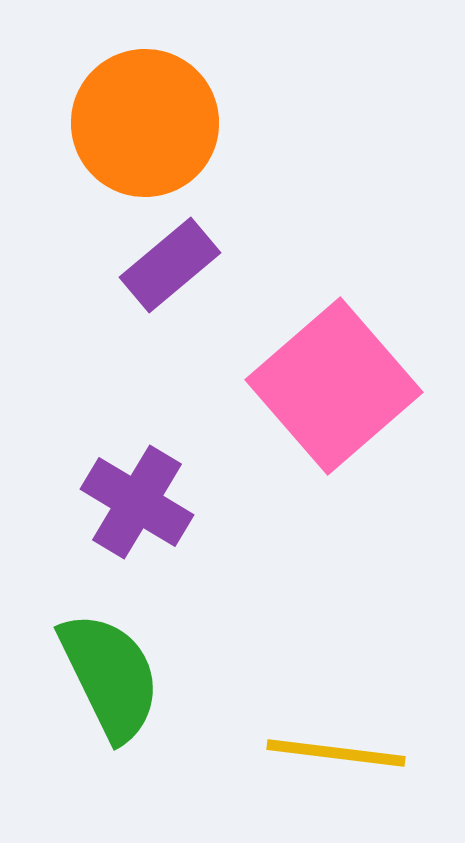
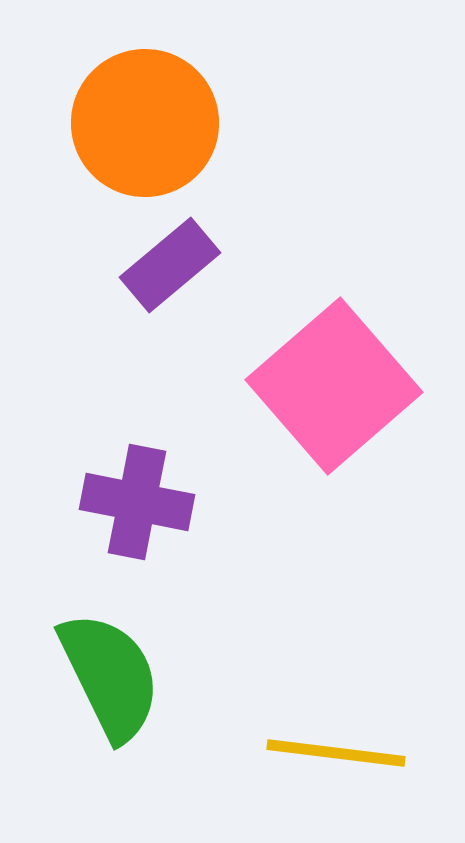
purple cross: rotated 20 degrees counterclockwise
